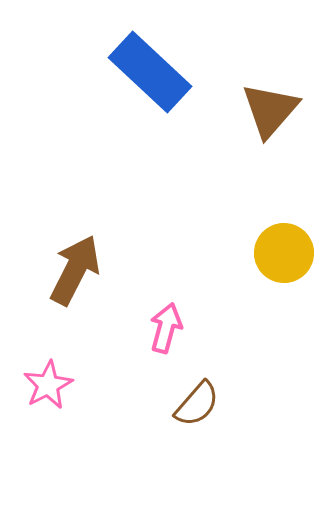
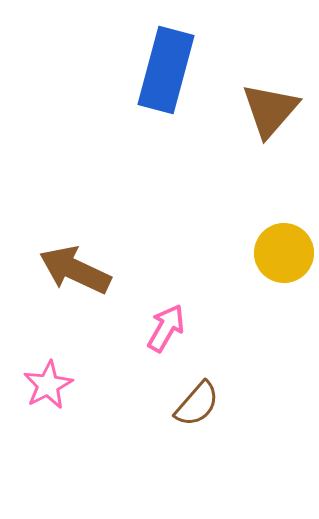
blue rectangle: moved 16 px right, 2 px up; rotated 62 degrees clockwise
brown arrow: rotated 92 degrees counterclockwise
pink arrow: rotated 15 degrees clockwise
